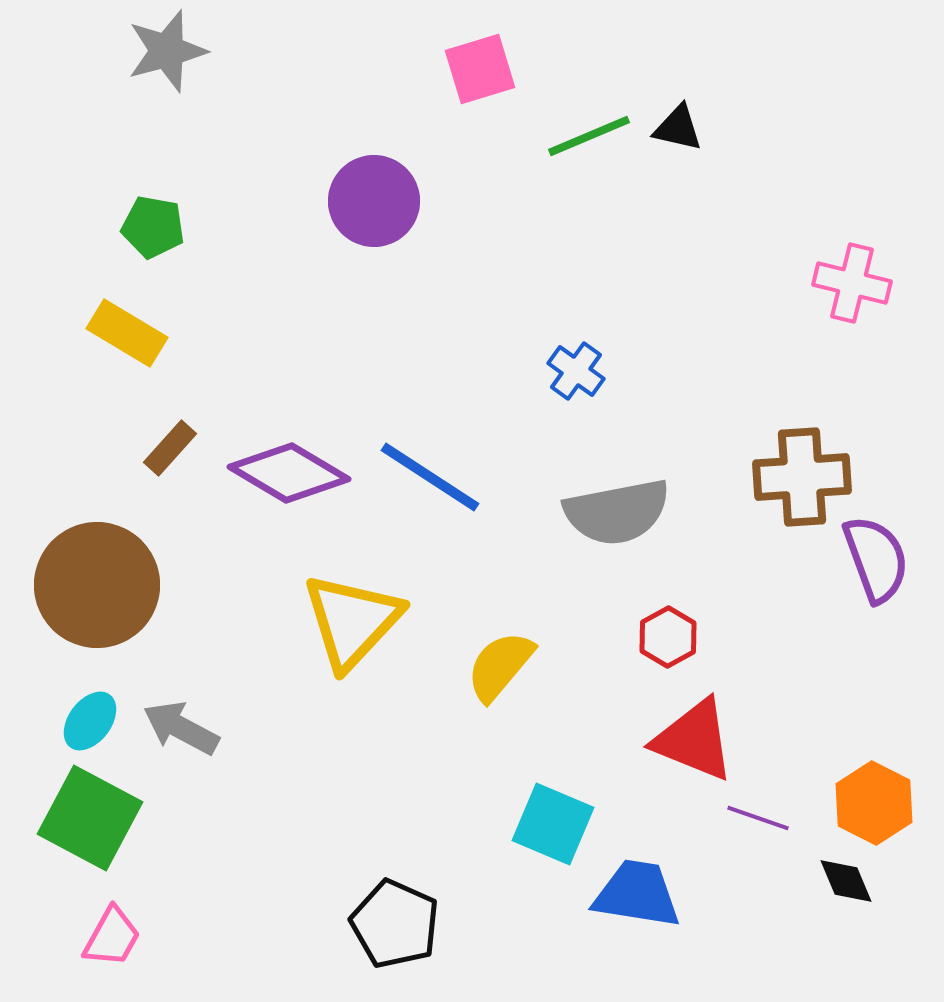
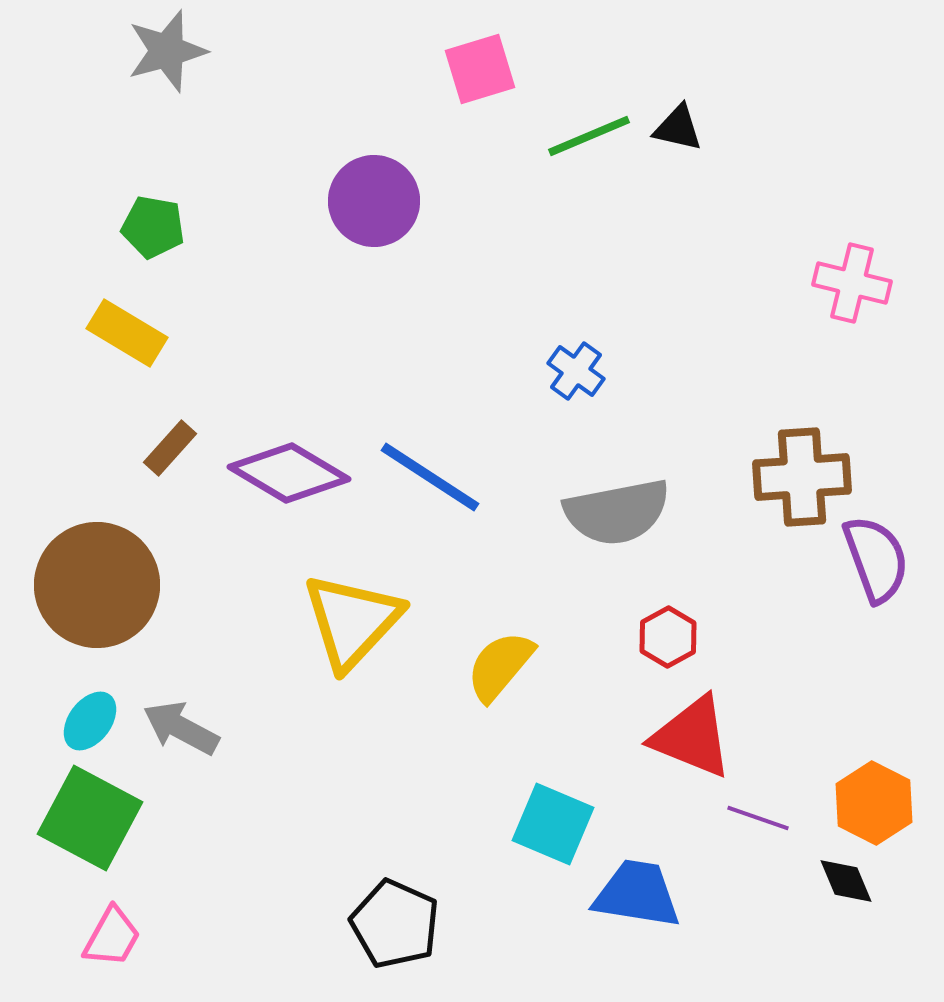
red triangle: moved 2 px left, 3 px up
